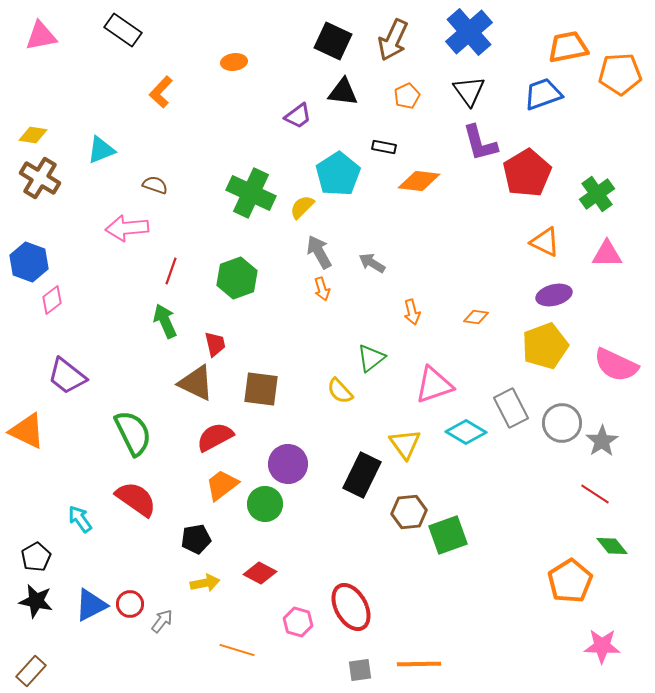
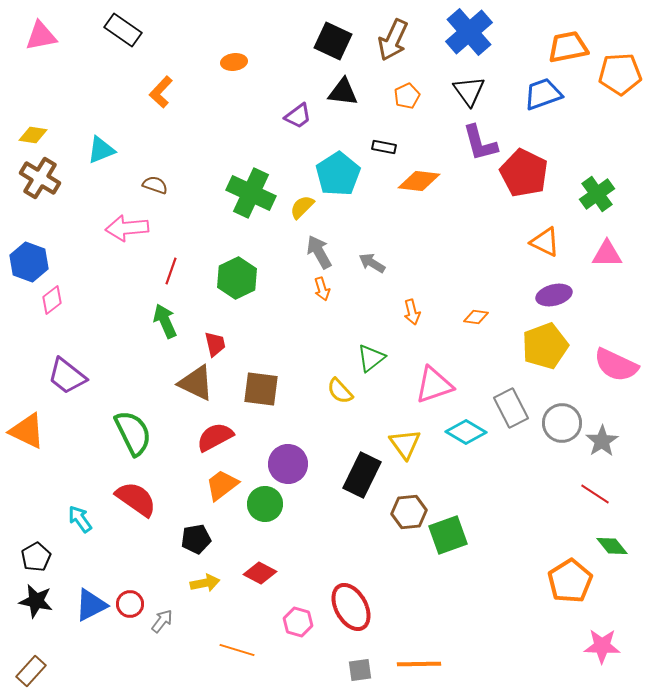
red pentagon at (527, 173): moved 3 px left; rotated 15 degrees counterclockwise
green hexagon at (237, 278): rotated 6 degrees counterclockwise
